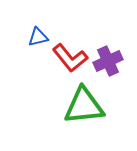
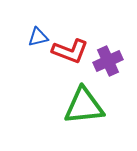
red L-shape: moved 7 px up; rotated 30 degrees counterclockwise
